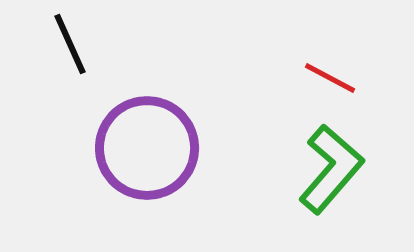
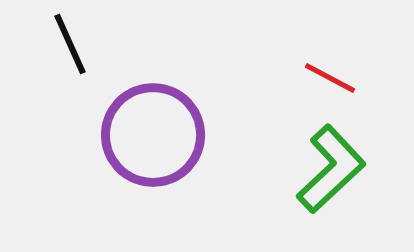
purple circle: moved 6 px right, 13 px up
green L-shape: rotated 6 degrees clockwise
